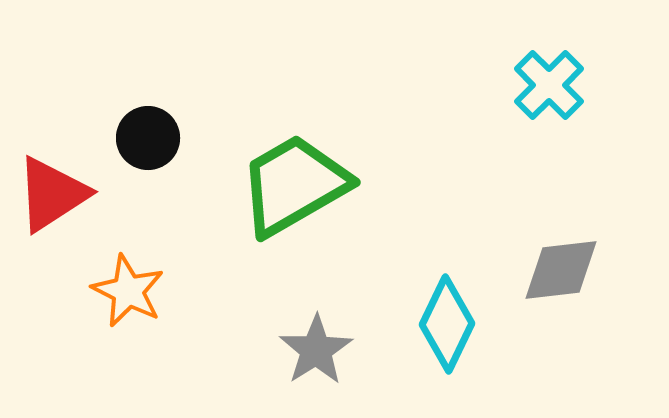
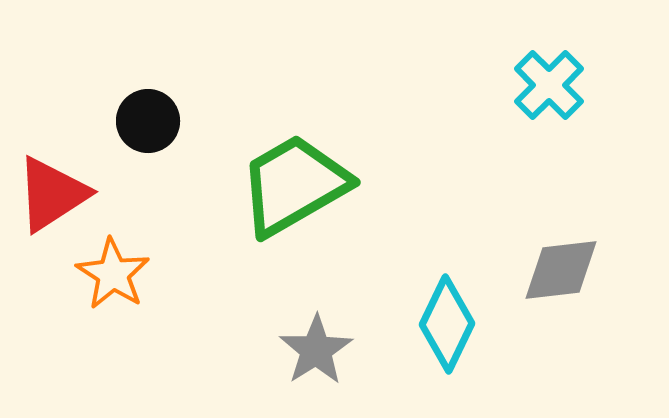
black circle: moved 17 px up
orange star: moved 15 px left, 17 px up; rotated 6 degrees clockwise
